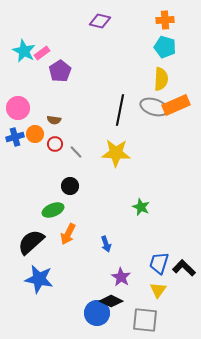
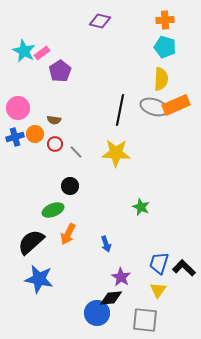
black diamond: moved 3 px up; rotated 30 degrees counterclockwise
